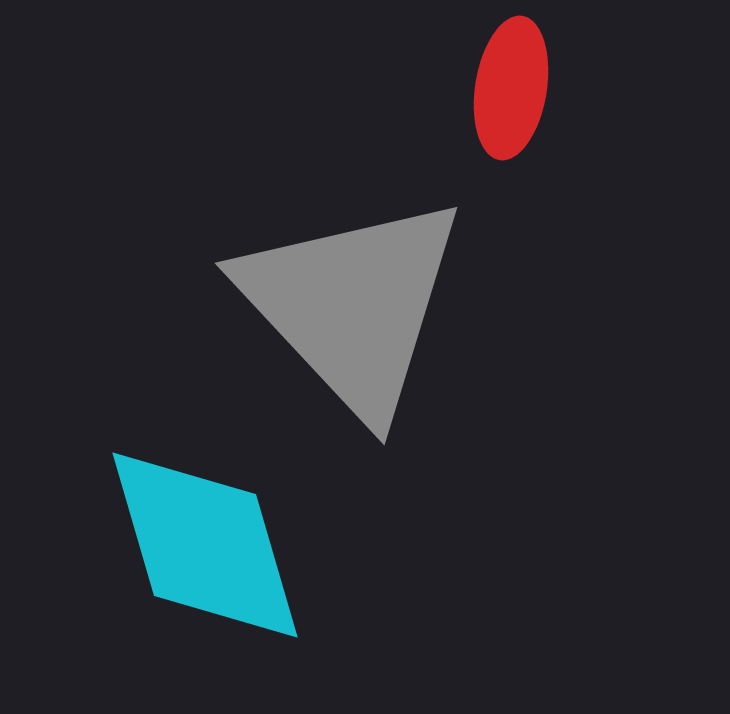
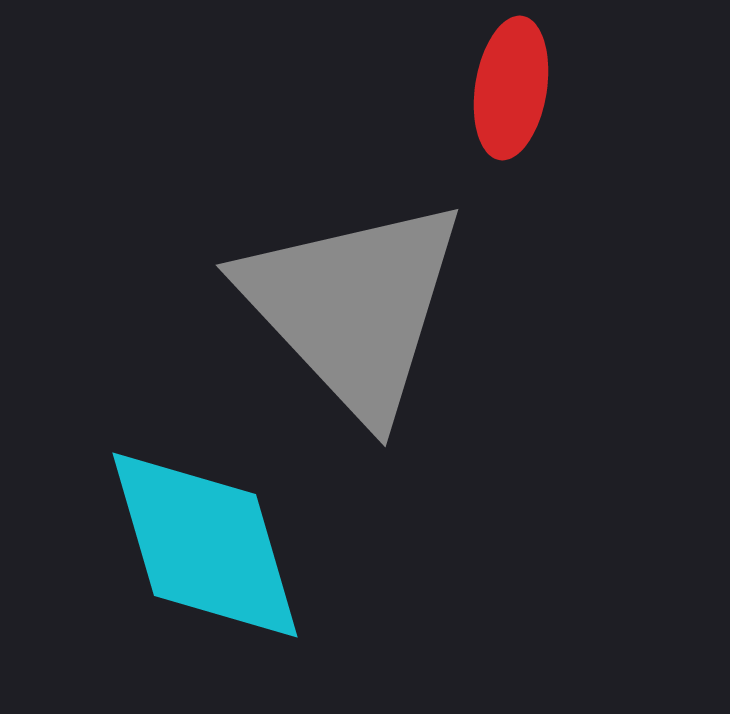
gray triangle: moved 1 px right, 2 px down
